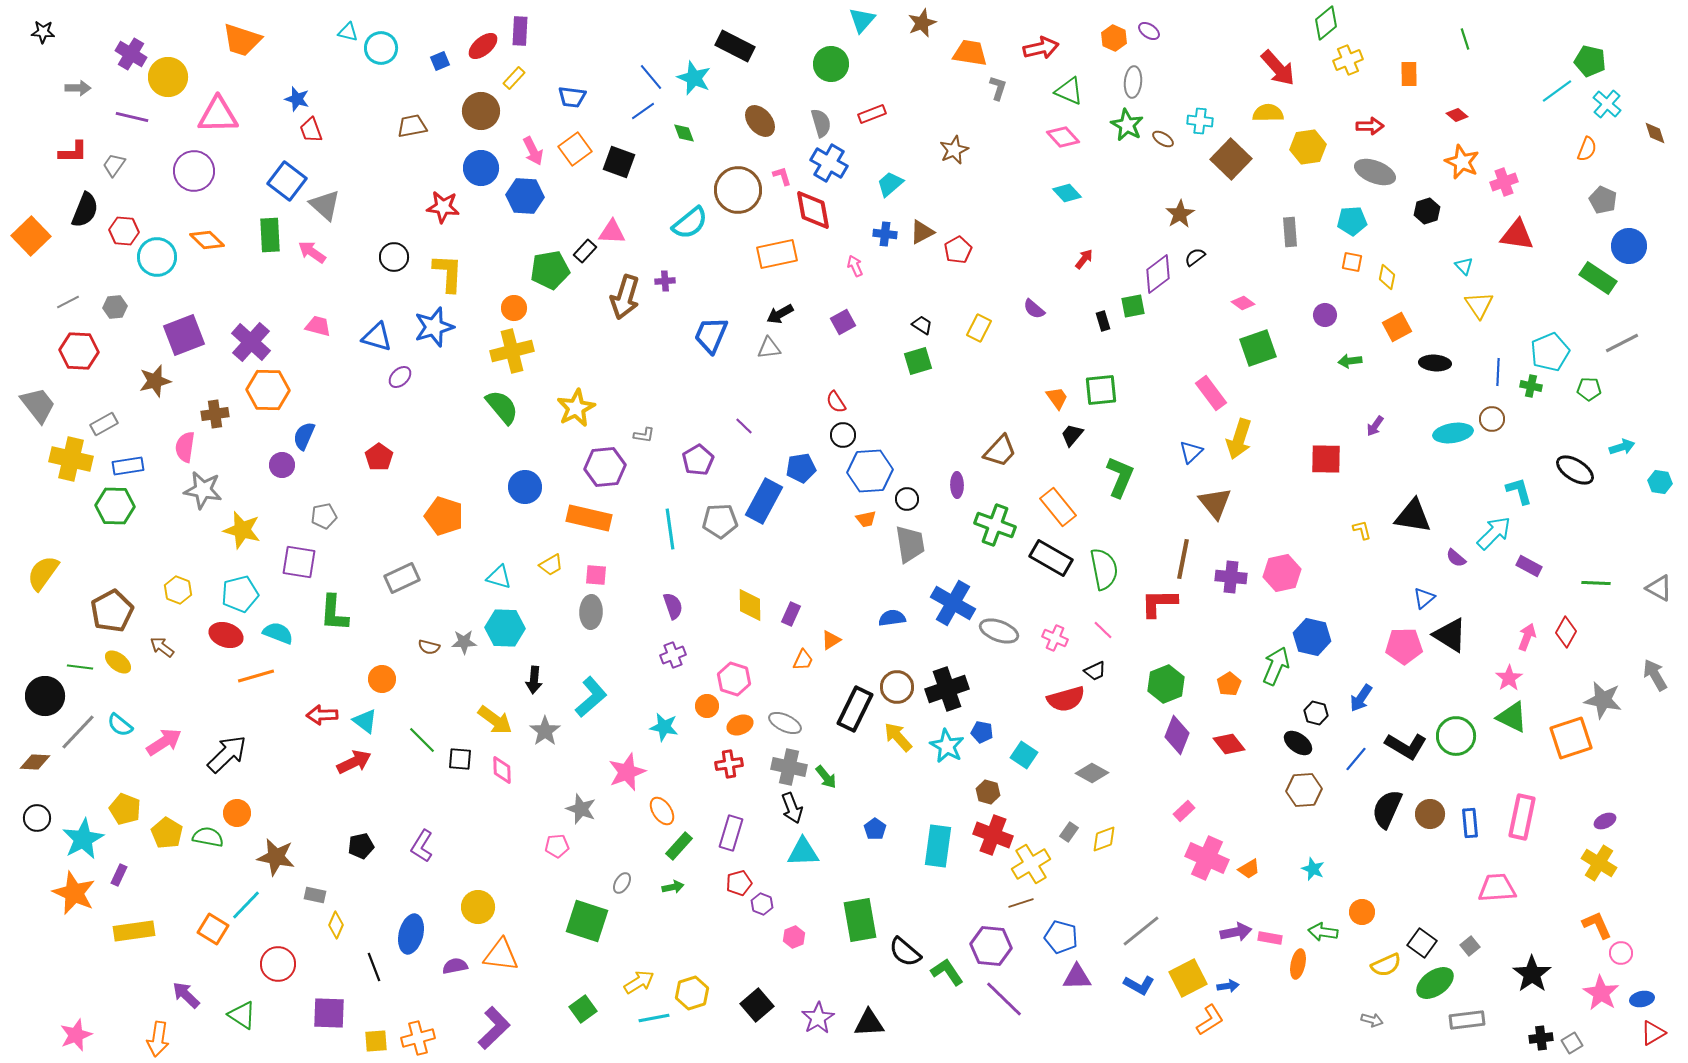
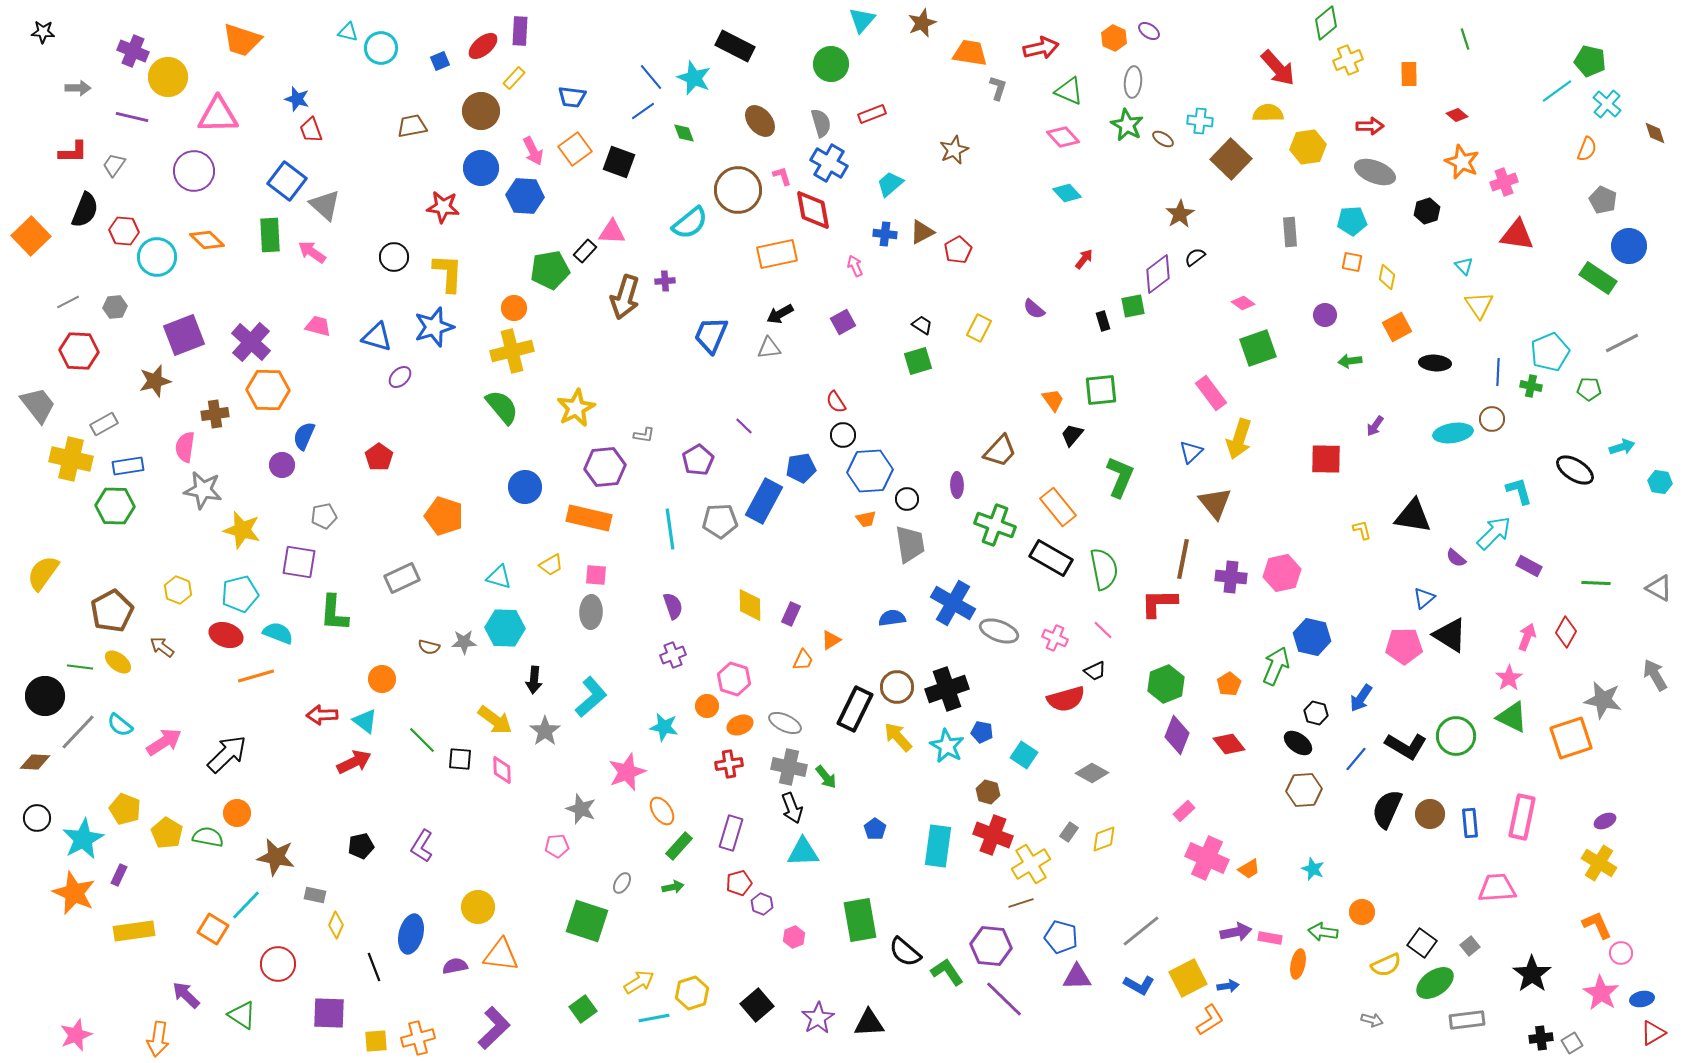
purple cross at (131, 54): moved 2 px right, 3 px up; rotated 8 degrees counterclockwise
orange trapezoid at (1057, 398): moved 4 px left, 2 px down
